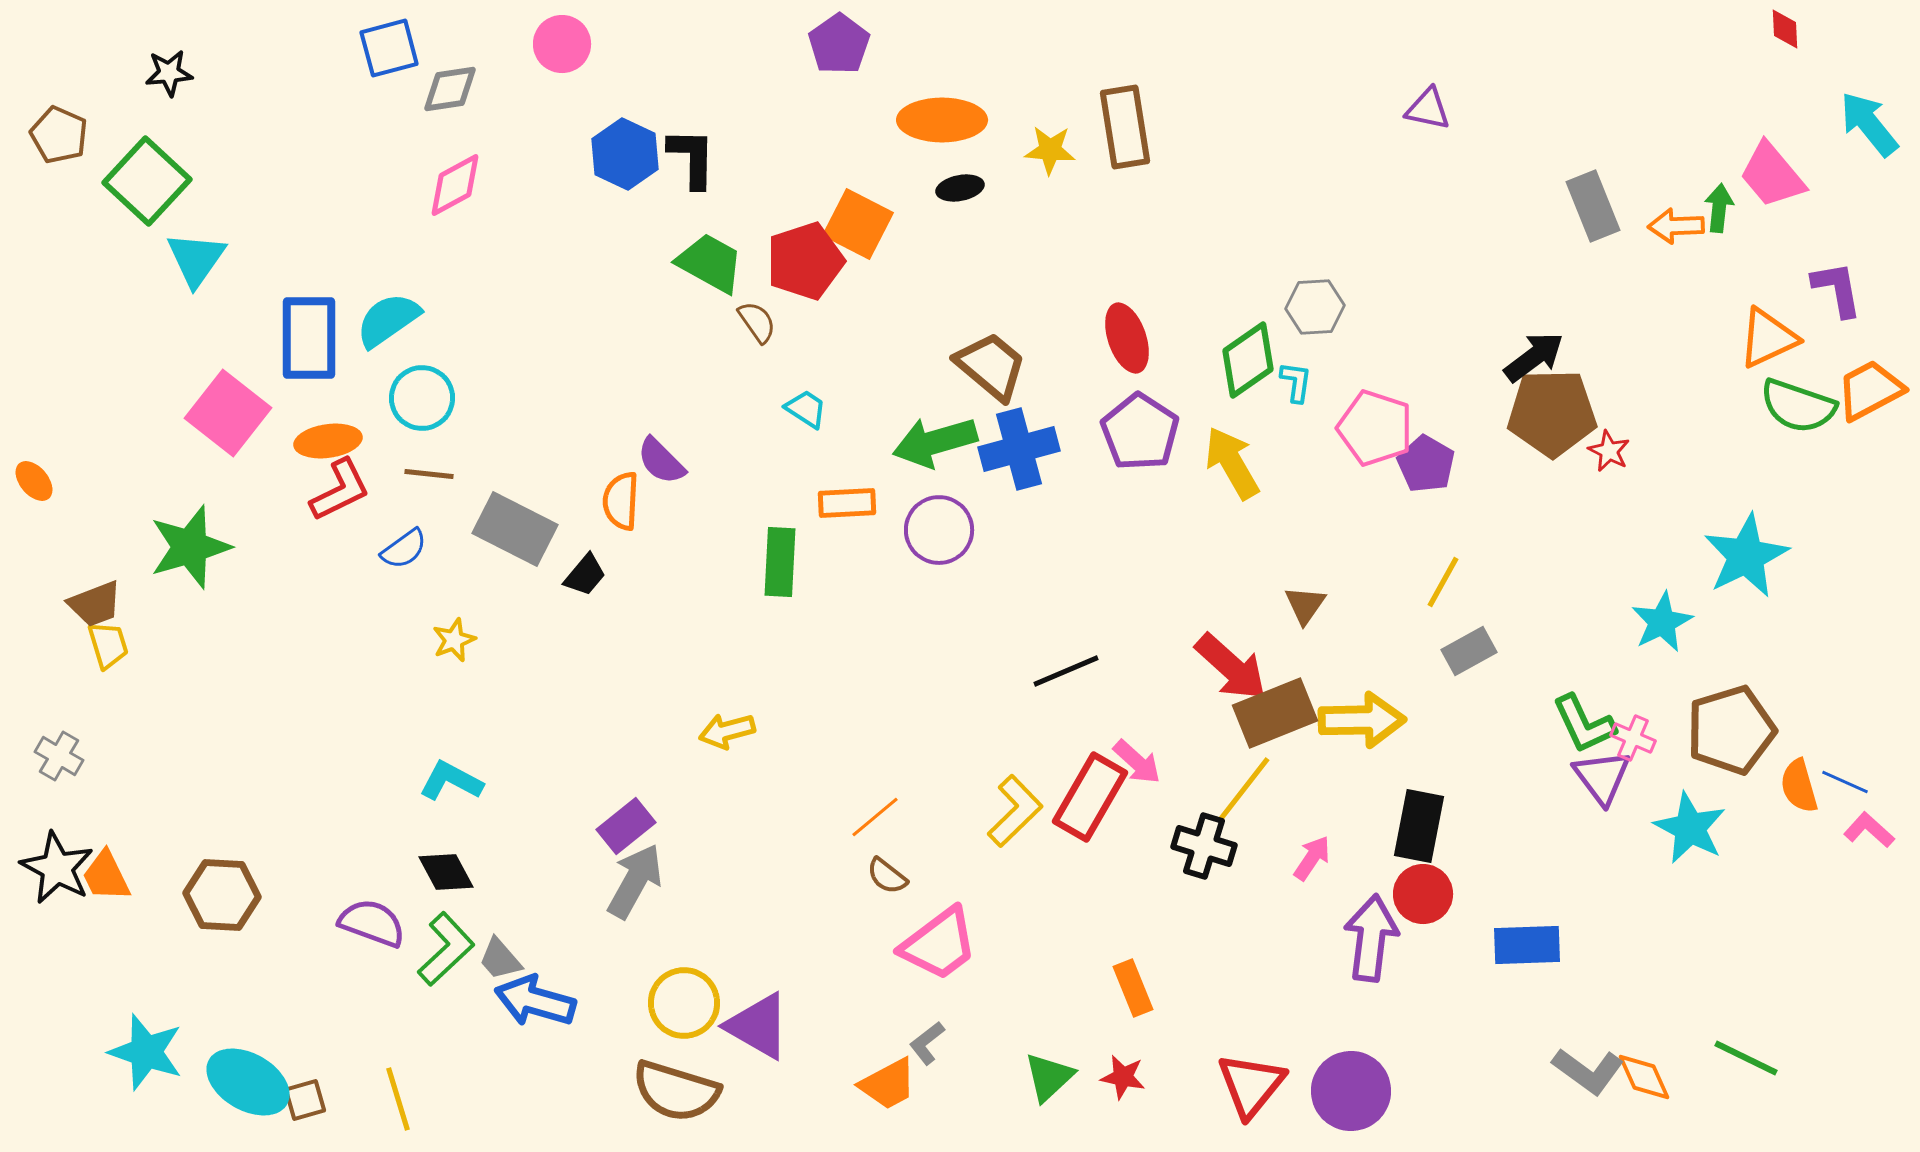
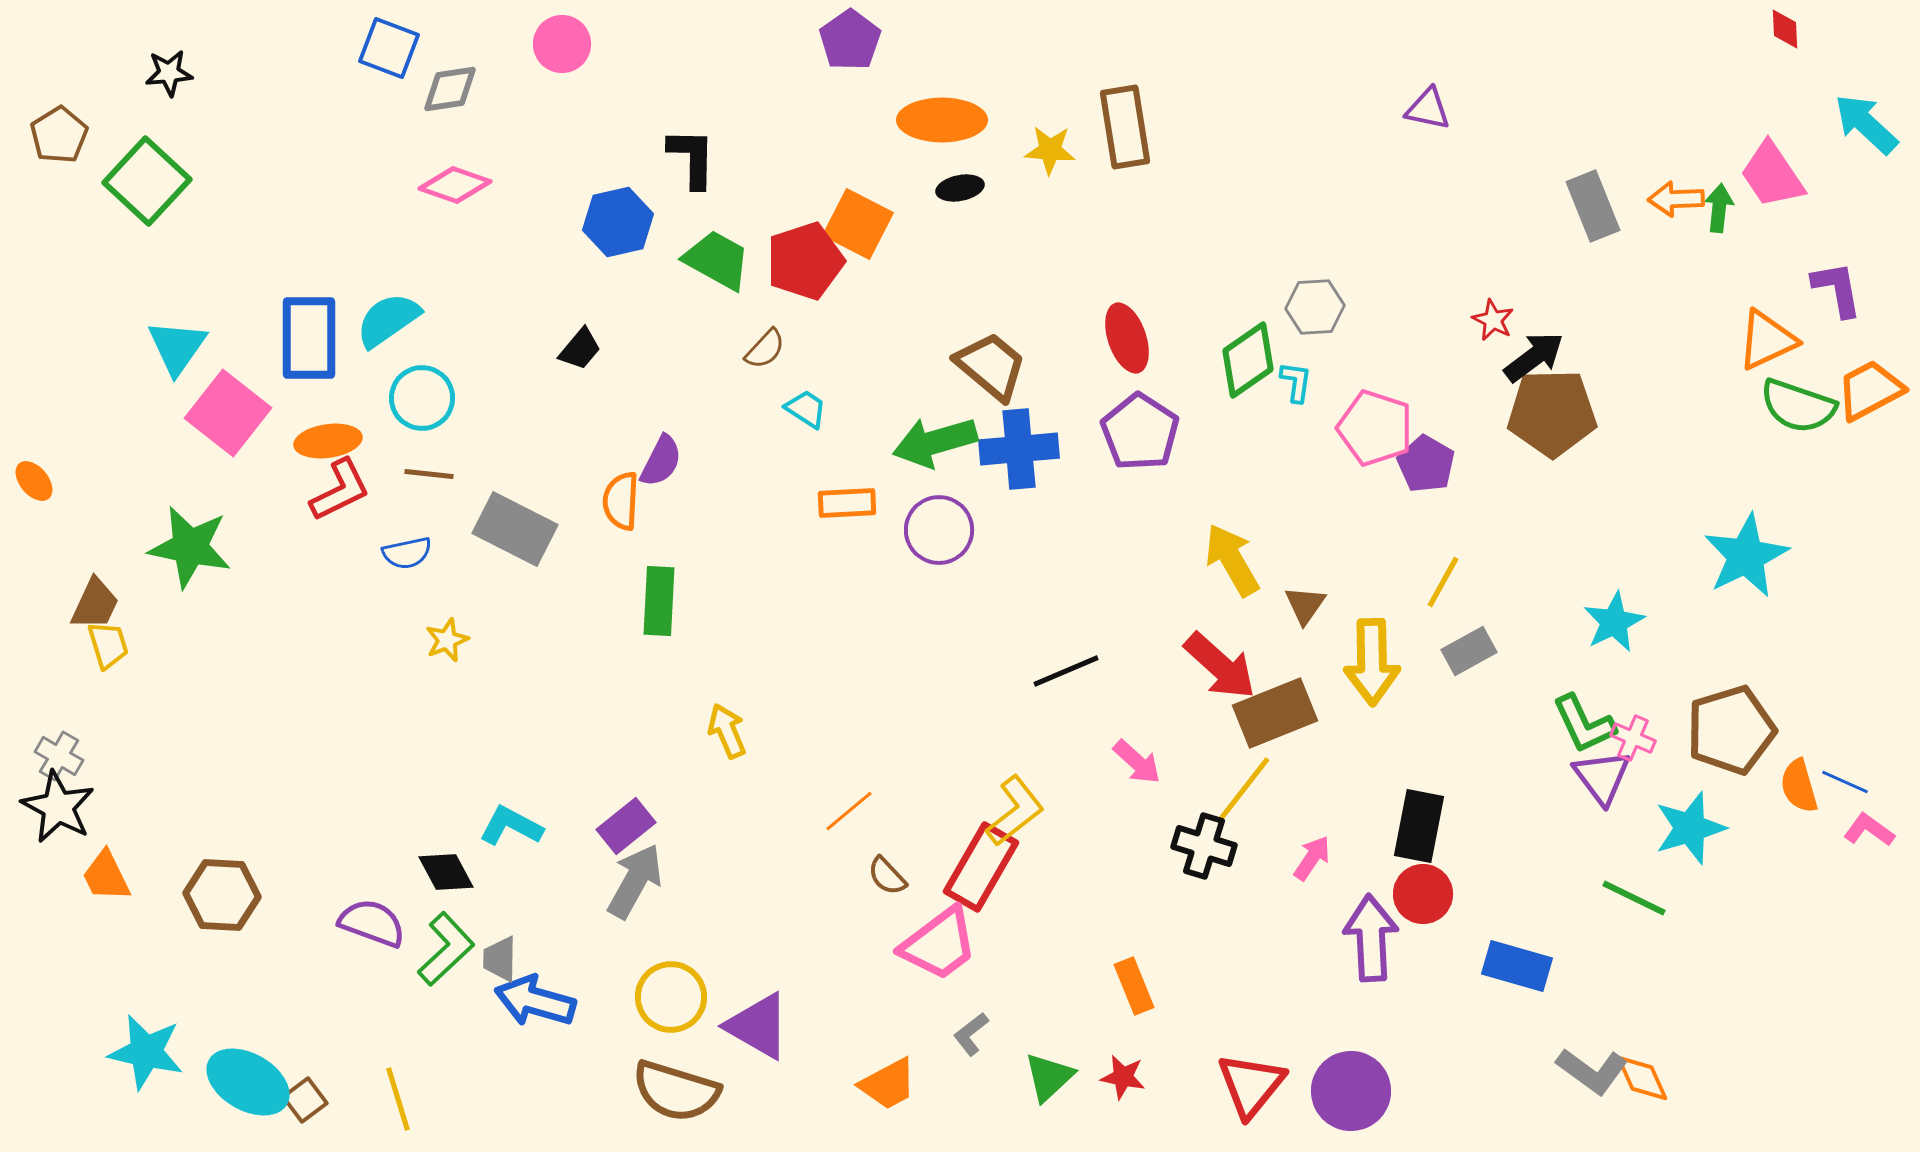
purple pentagon at (839, 44): moved 11 px right, 4 px up
blue square at (389, 48): rotated 36 degrees clockwise
cyan arrow at (1869, 124): moved 3 px left; rotated 8 degrees counterclockwise
brown pentagon at (59, 135): rotated 16 degrees clockwise
blue hexagon at (625, 154): moved 7 px left, 68 px down; rotated 22 degrees clockwise
pink trapezoid at (1772, 175): rotated 6 degrees clockwise
pink diamond at (455, 185): rotated 48 degrees clockwise
orange arrow at (1676, 226): moved 27 px up
cyan triangle at (196, 259): moved 19 px left, 88 px down
green trapezoid at (710, 263): moved 7 px right, 3 px up
brown semicircle at (757, 322): moved 8 px right, 27 px down; rotated 78 degrees clockwise
orange triangle at (1768, 338): moved 1 px left, 2 px down
blue cross at (1019, 449): rotated 10 degrees clockwise
red star at (1609, 451): moved 116 px left, 131 px up
purple semicircle at (661, 461): rotated 108 degrees counterclockwise
yellow arrow at (1232, 463): moved 97 px down
green star at (190, 547): rotated 28 degrees clockwise
blue semicircle at (404, 549): moved 3 px right, 4 px down; rotated 24 degrees clockwise
green rectangle at (780, 562): moved 121 px left, 39 px down
black trapezoid at (585, 575): moved 5 px left, 226 px up
brown trapezoid at (95, 604): rotated 44 degrees counterclockwise
cyan star at (1662, 622): moved 48 px left
yellow star at (454, 640): moved 7 px left
red arrow at (1231, 667): moved 11 px left, 1 px up
yellow arrow at (1362, 720): moved 10 px right, 58 px up; rotated 90 degrees clockwise
yellow arrow at (727, 731): rotated 82 degrees clockwise
cyan L-shape at (451, 781): moved 60 px right, 45 px down
red rectangle at (1090, 797): moved 109 px left, 70 px down
yellow L-shape at (1015, 811): rotated 6 degrees clockwise
orange line at (875, 817): moved 26 px left, 6 px up
cyan star at (1690, 828): rotated 28 degrees clockwise
pink L-shape at (1869, 830): rotated 6 degrees counterclockwise
black star at (57, 868): moved 1 px right, 61 px up
brown semicircle at (887, 876): rotated 9 degrees clockwise
purple arrow at (1371, 938): rotated 10 degrees counterclockwise
blue rectangle at (1527, 945): moved 10 px left, 21 px down; rotated 18 degrees clockwise
gray trapezoid at (500, 959): rotated 42 degrees clockwise
orange rectangle at (1133, 988): moved 1 px right, 2 px up
yellow circle at (684, 1003): moved 13 px left, 6 px up
gray L-shape at (927, 1043): moved 44 px right, 9 px up
cyan star at (146, 1052): rotated 6 degrees counterclockwise
green line at (1746, 1058): moved 112 px left, 160 px up
gray L-shape at (1588, 1071): moved 4 px right
orange diamond at (1644, 1077): moved 2 px left, 1 px down
brown square at (305, 1100): rotated 21 degrees counterclockwise
